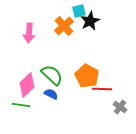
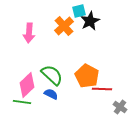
green line: moved 1 px right, 3 px up
